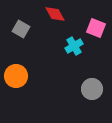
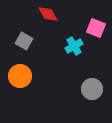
red diamond: moved 7 px left
gray square: moved 3 px right, 12 px down
orange circle: moved 4 px right
